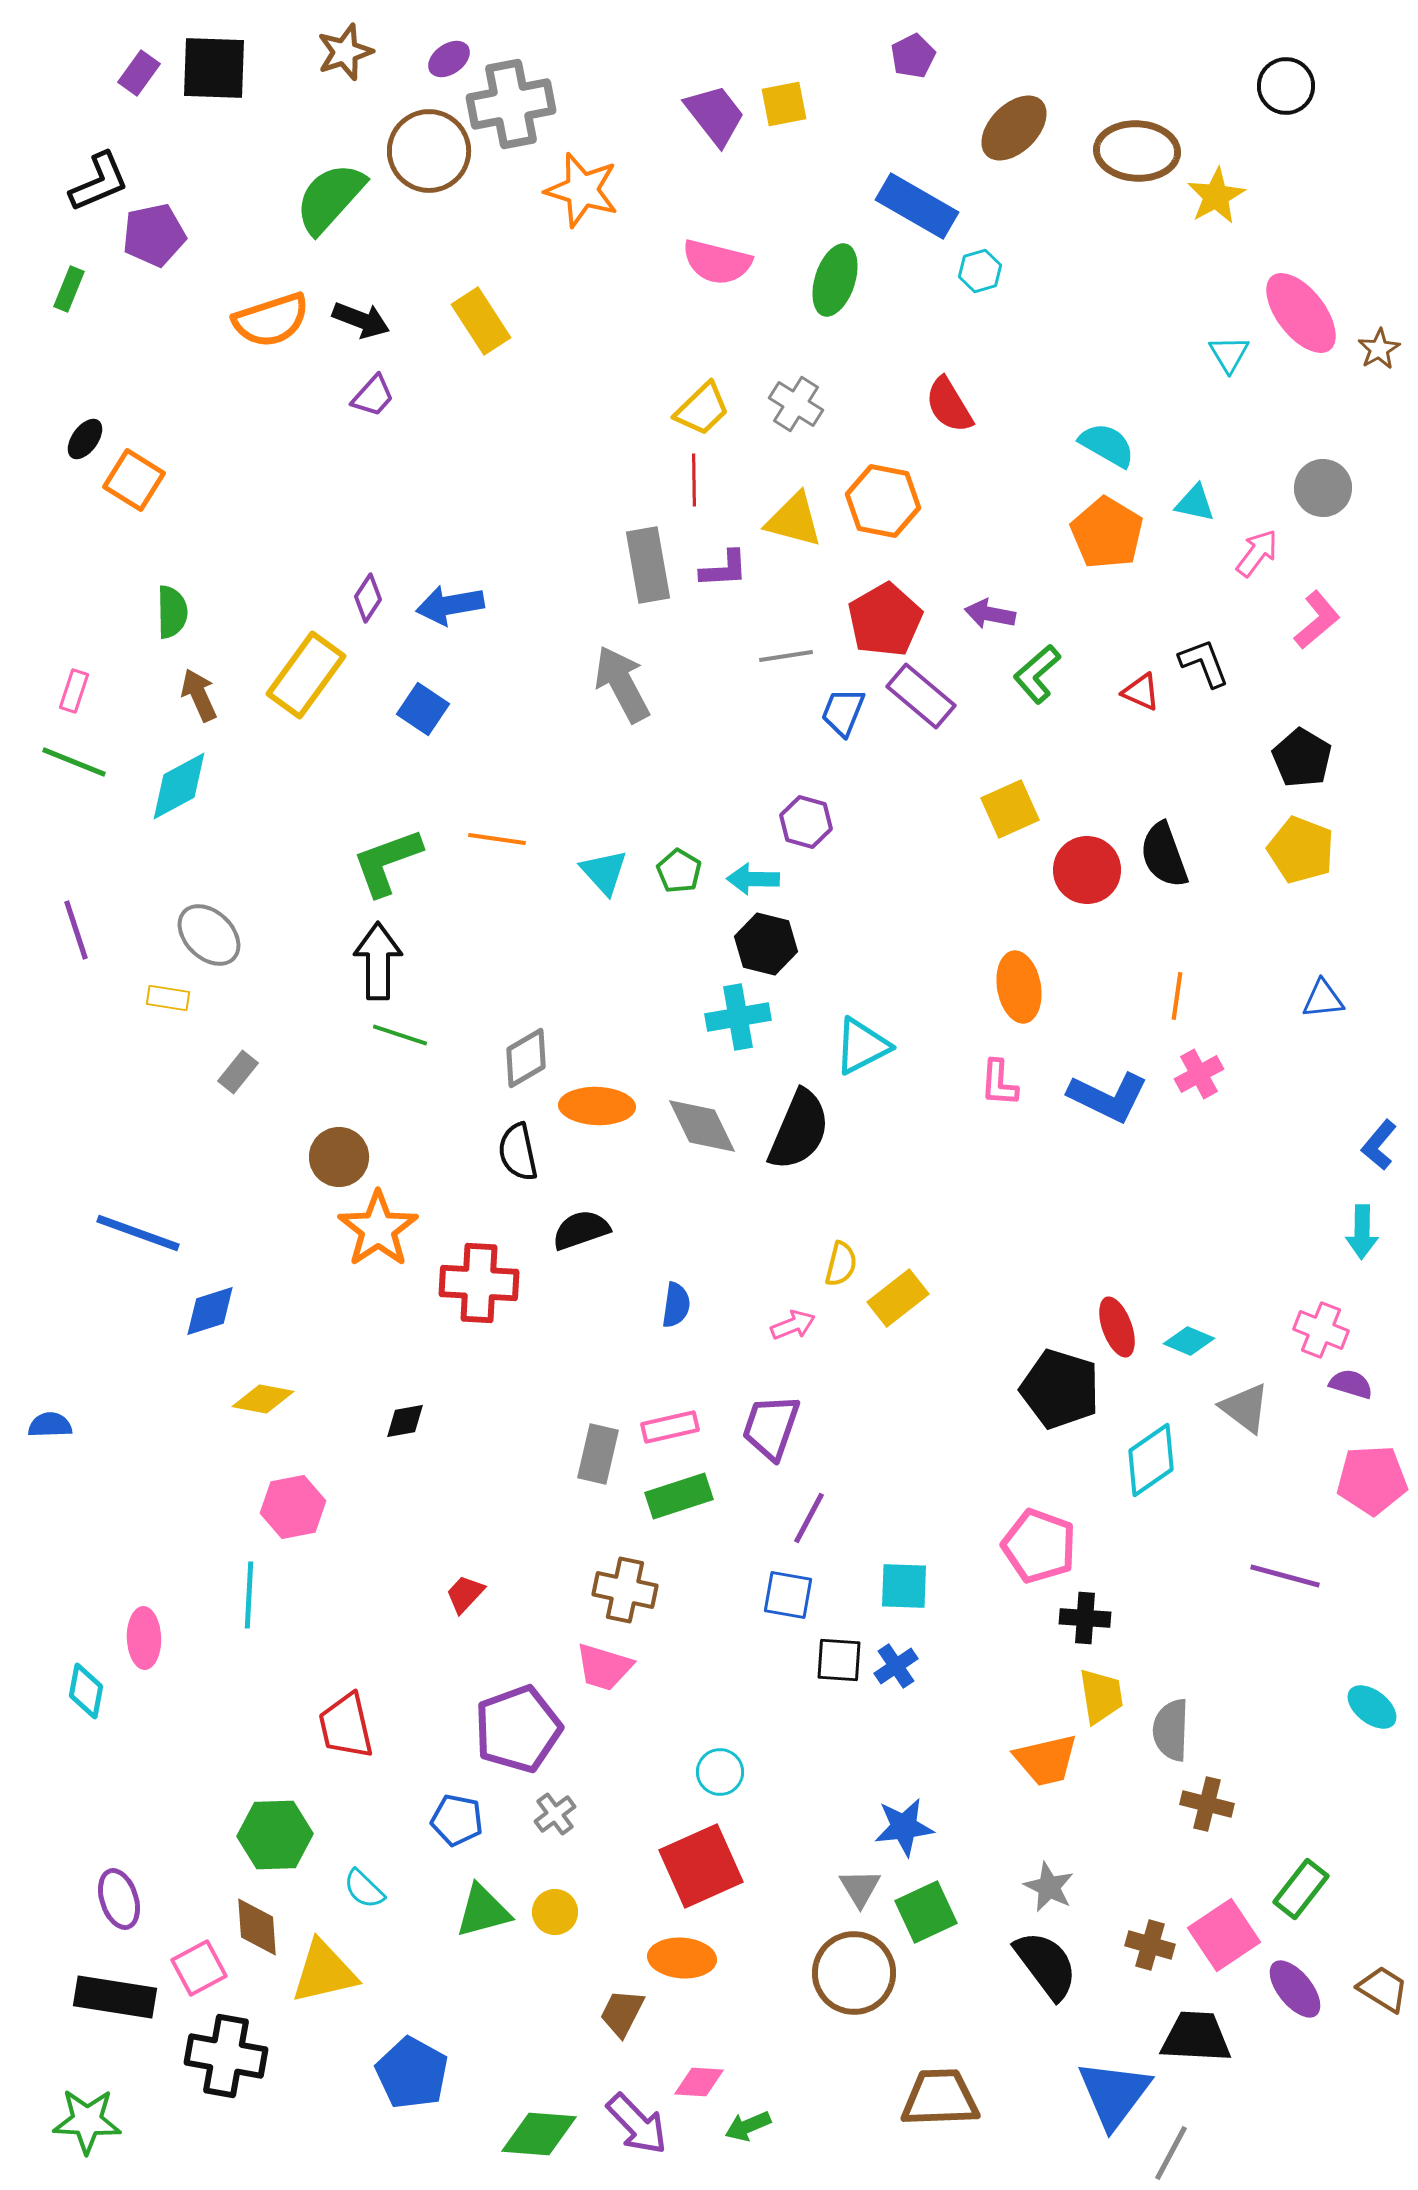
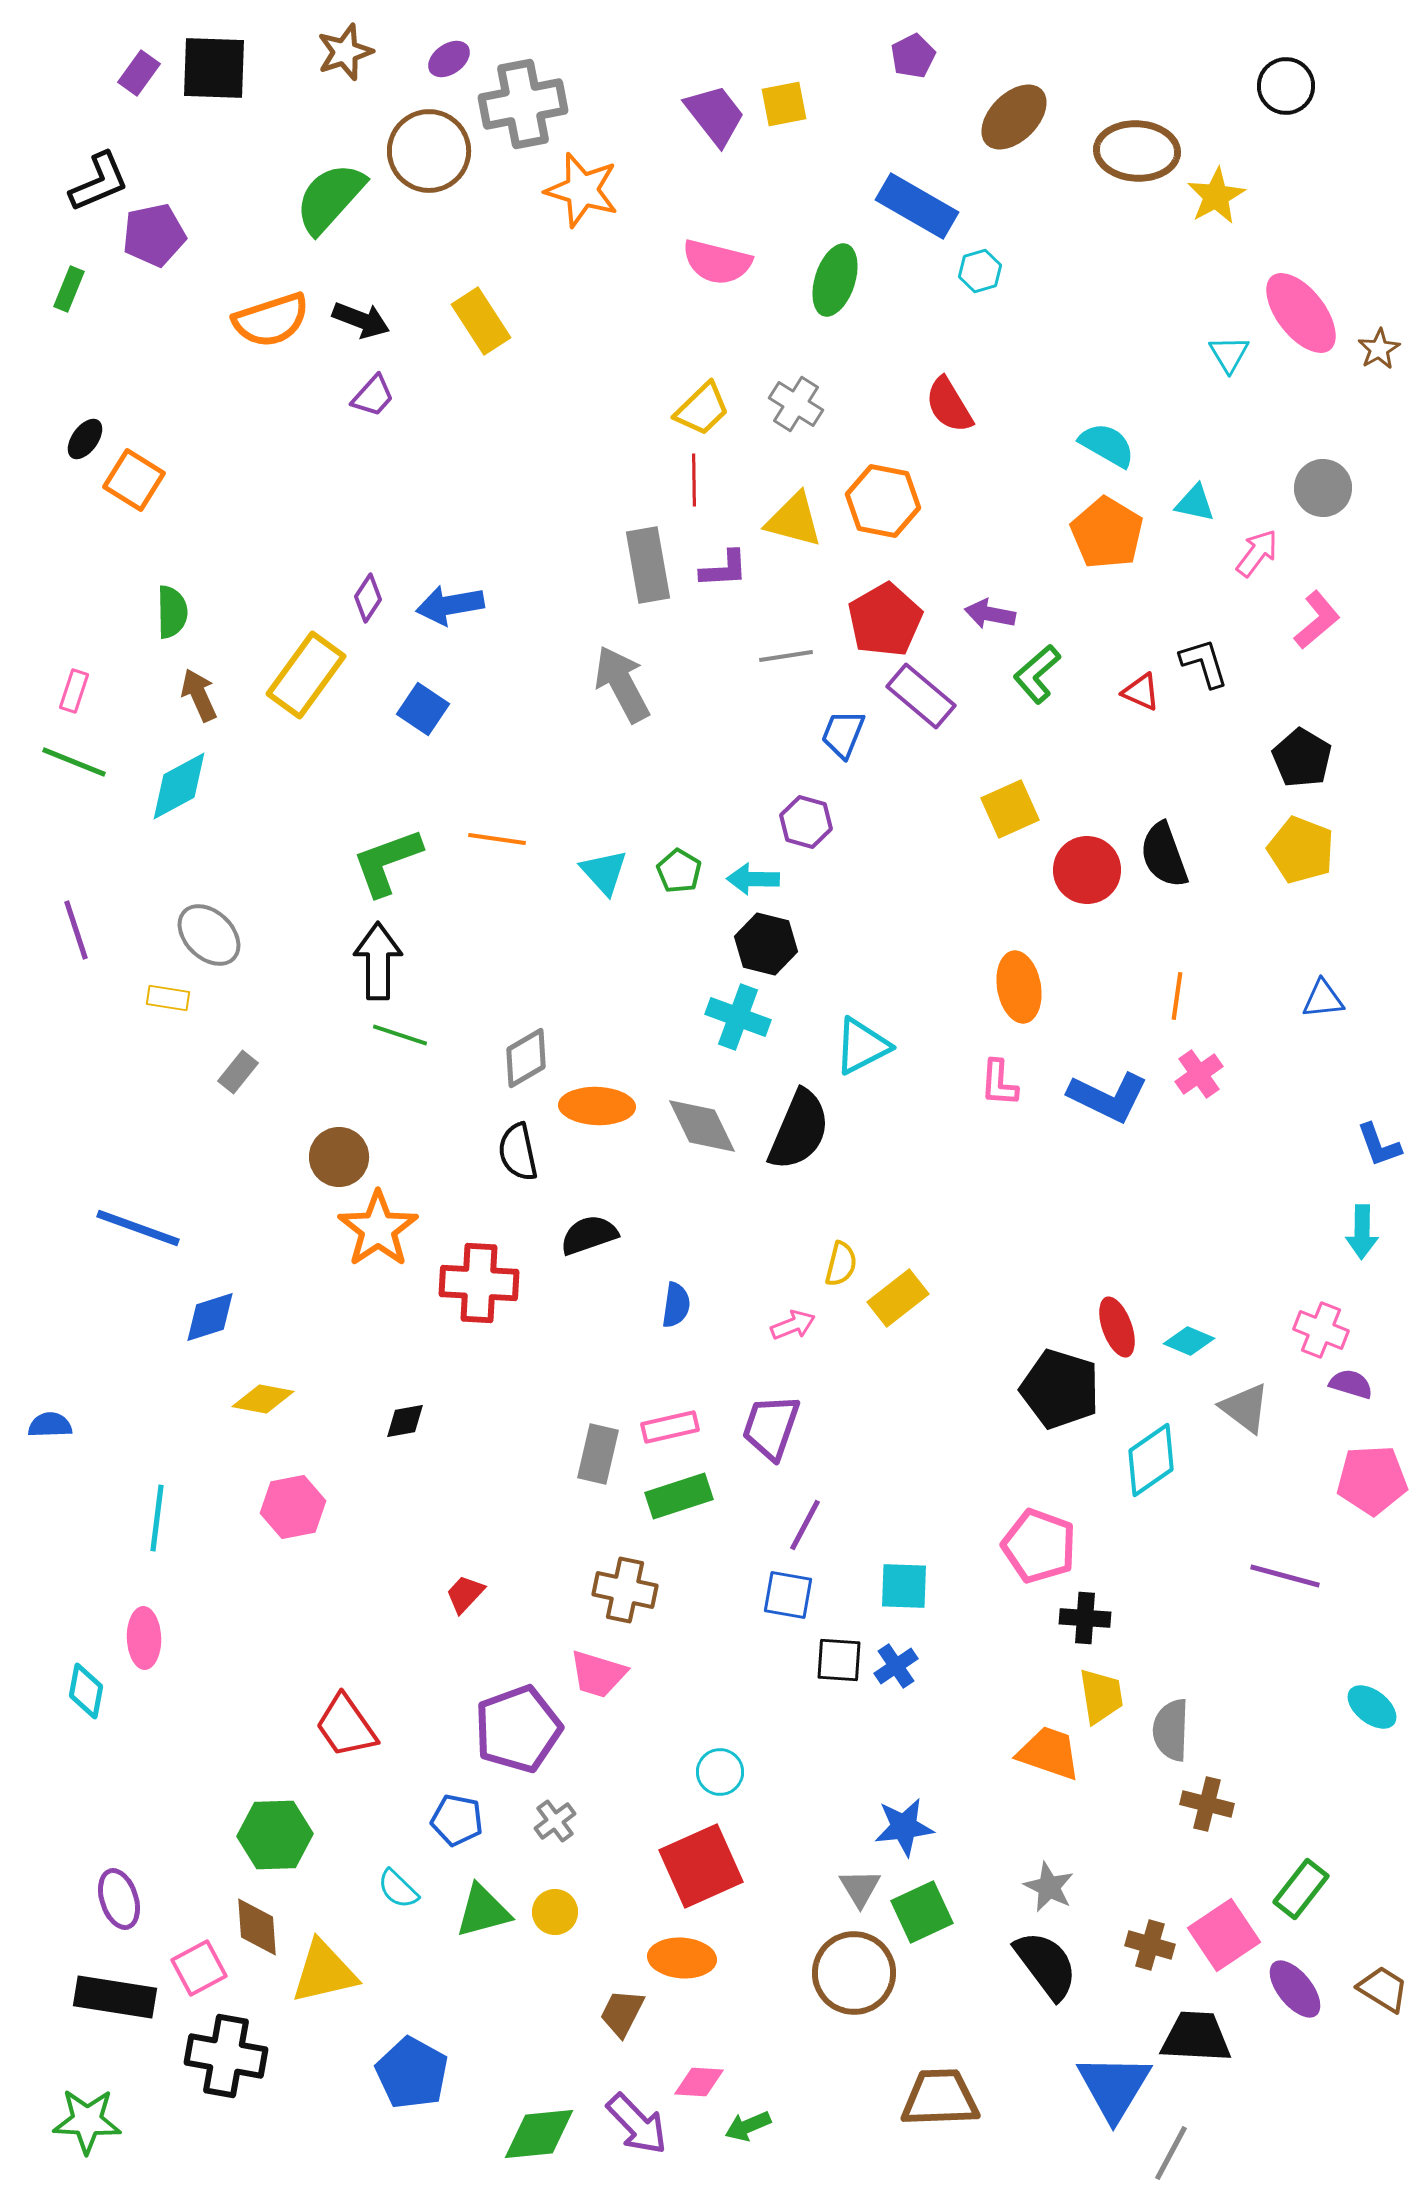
gray cross at (511, 104): moved 12 px right
brown ellipse at (1014, 128): moved 11 px up
black L-shape at (1204, 663): rotated 4 degrees clockwise
blue trapezoid at (843, 712): moved 22 px down
cyan cross at (738, 1017): rotated 30 degrees clockwise
pink cross at (1199, 1074): rotated 6 degrees counterclockwise
blue L-shape at (1379, 1145): rotated 60 degrees counterclockwise
black semicircle at (581, 1230): moved 8 px right, 5 px down
blue line at (138, 1233): moved 5 px up
blue diamond at (210, 1311): moved 6 px down
purple line at (809, 1518): moved 4 px left, 7 px down
cyan line at (249, 1595): moved 92 px left, 77 px up; rotated 4 degrees clockwise
pink trapezoid at (604, 1667): moved 6 px left, 7 px down
red trapezoid at (346, 1726): rotated 22 degrees counterclockwise
orange trapezoid at (1046, 1760): moved 3 px right, 7 px up; rotated 148 degrees counterclockwise
gray cross at (555, 1814): moved 7 px down
cyan semicircle at (364, 1889): moved 34 px right
green square at (926, 1912): moved 4 px left
blue triangle at (1114, 2094): moved 7 px up; rotated 6 degrees counterclockwise
green diamond at (539, 2134): rotated 10 degrees counterclockwise
